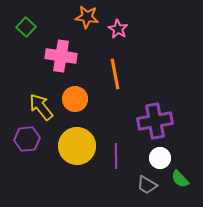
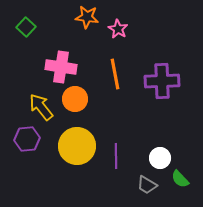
pink cross: moved 11 px down
purple cross: moved 7 px right, 40 px up; rotated 8 degrees clockwise
